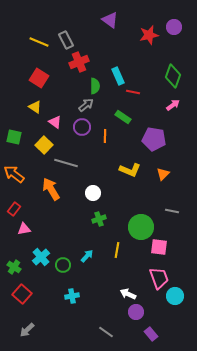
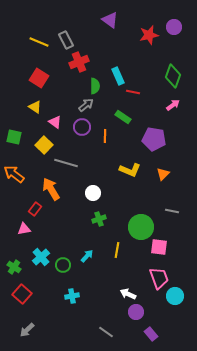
red rectangle at (14, 209): moved 21 px right
